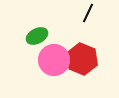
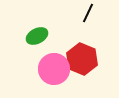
pink circle: moved 9 px down
